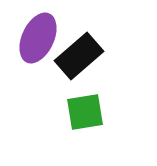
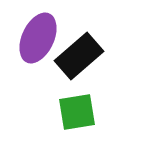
green square: moved 8 px left
